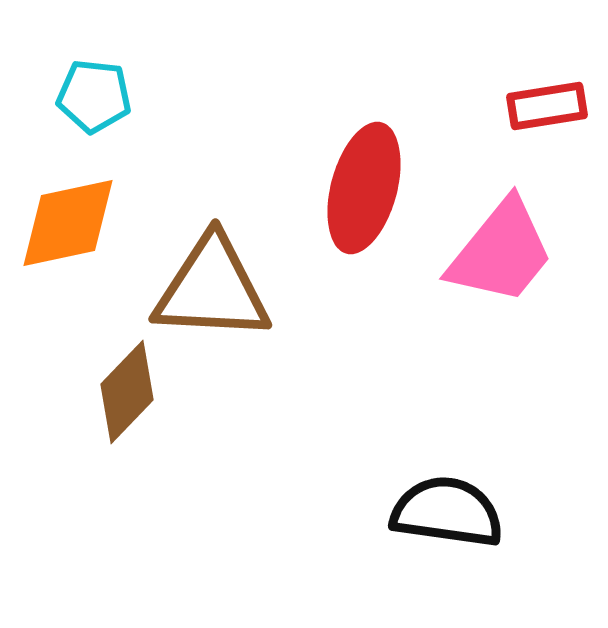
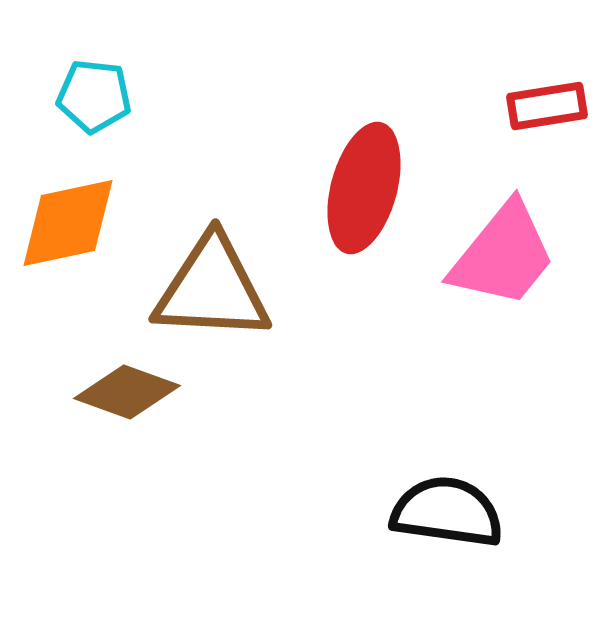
pink trapezoid: moved 2 px right, 3 px down
brown diamond: rotated 66 degrees clockwise
